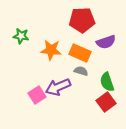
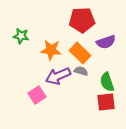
orange rectangle: rotated 20 degrees clockwise
purple arrow: moved 11 px up
red square: rotated 30 degrees clockwise
